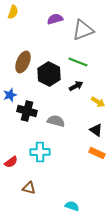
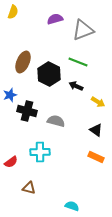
black arrow: rotated 128 degrees counterclockwise
orange rectangle: moved 1 px left, 4 px down
